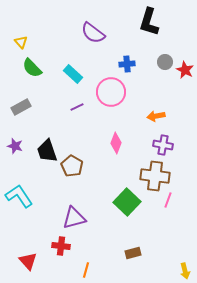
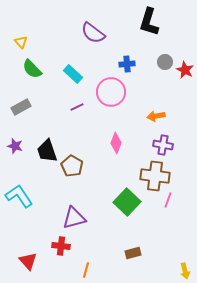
green semicircle: moved 1 px down
